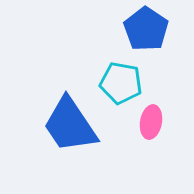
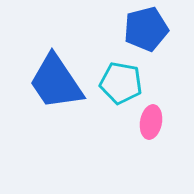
blue pentagon: rotated 24 degrees clockwise
blue trapezoid: moved 14 px left, 43 px up
